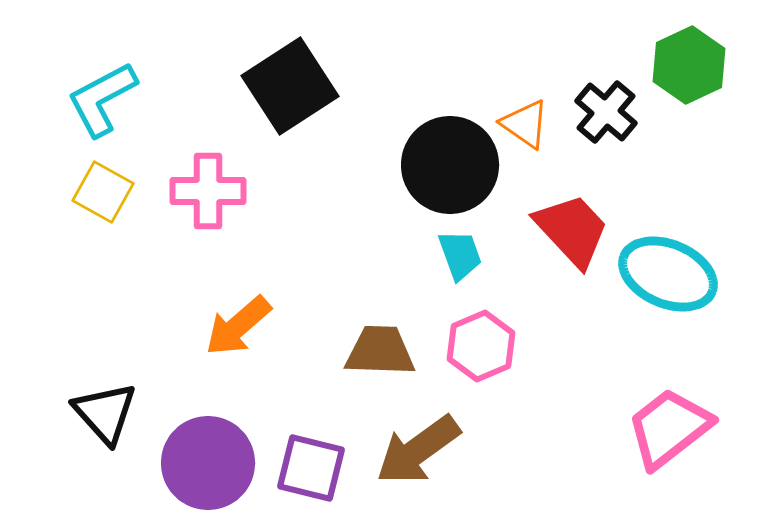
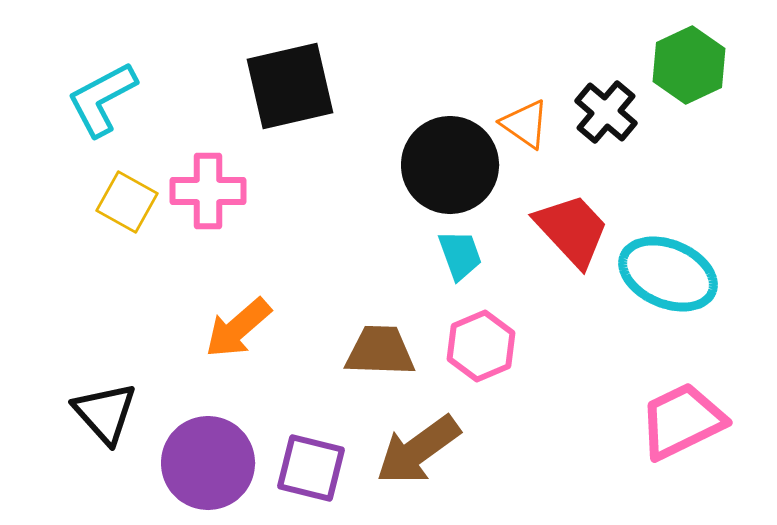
black square: rotated 20 degrees clockwise
yellow square: moved 24 px right, 10 px down
orange arrow: moved 2 px down
pink trapezoid: moved 13 px right, 7 px up; rotated 12 degrees clockwise
